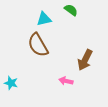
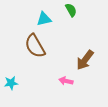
green semicircle: rotated 24 degrees clockwise
brown semicircle: moved 3 px left, 1 px down
brown arrow: rotated 10 degrees clockwise
cyan star: rotated 24 degrees counterclockwise
